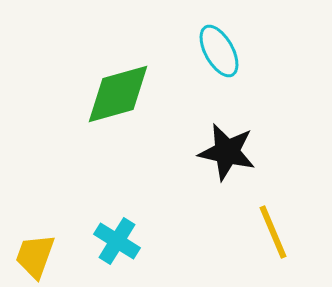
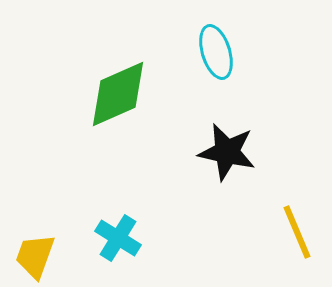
cyan ellipse: moved 3 px left, 1 px down; rotated 12 degrees clockwise
green diamond: rotated 8 degrees counterclockwise
yellow line: moved 24 px right
cyan cross: moved 1 px right, 3 px up
